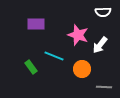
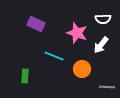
white semicircle: moved 7 px down
purple rectangle: rotated 24 degrees clockwise
pink star: moved 1 px left, 2 px up
white arrow: moved 1 px right
green rectangle: moved 6 px left, 9 px down; rotated 40 degrees clockwise
gray line: moved 3 px right
